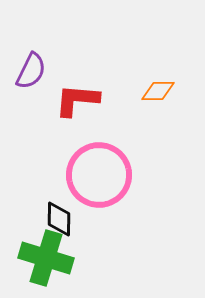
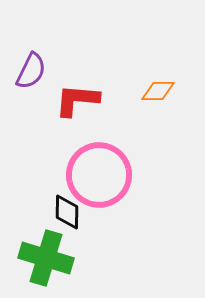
black diamond: moved 8 px right, 7 px up
